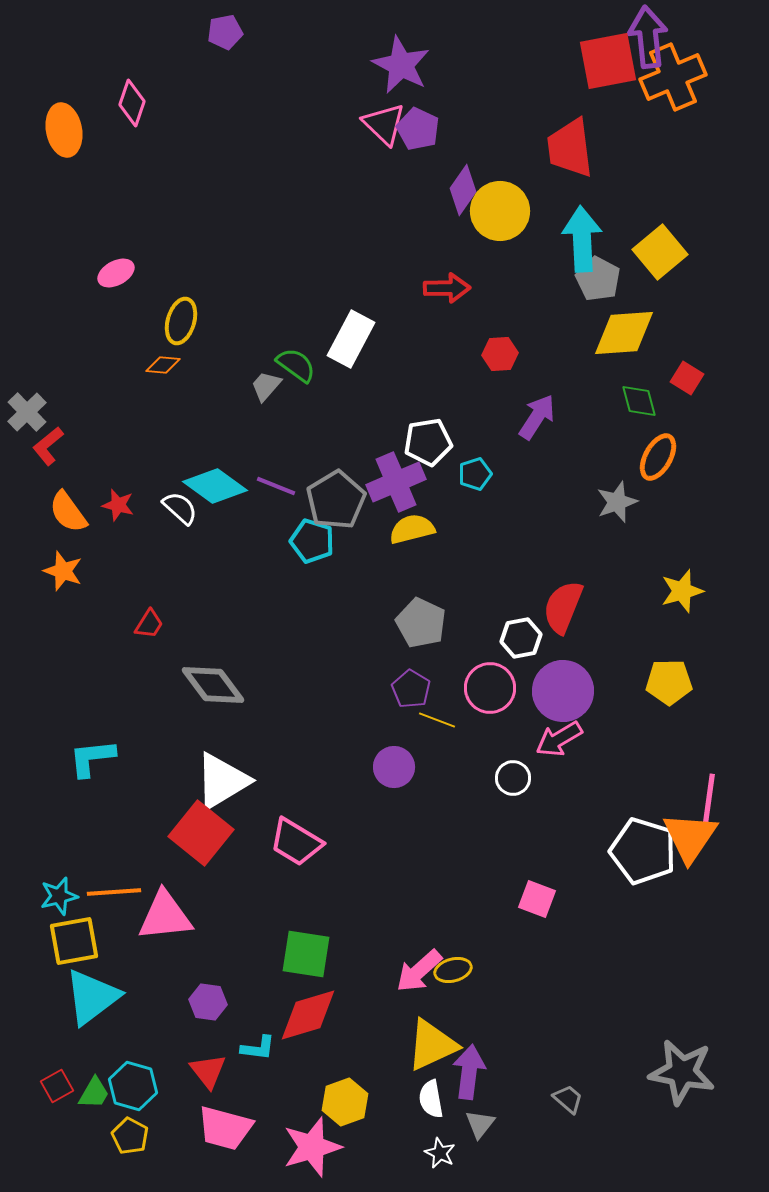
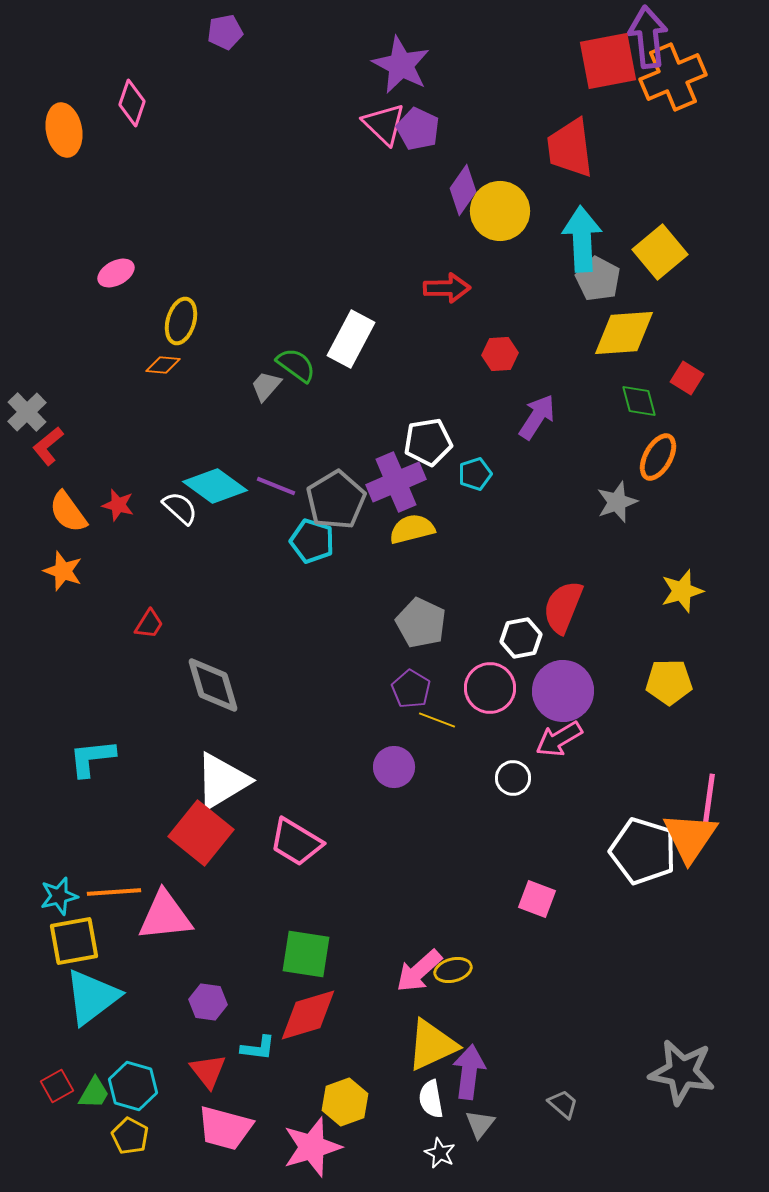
gray diamond at (213, 685): rotated 20 degrees clockwise
gray trapezoid at (568, 1099): moved 5 px left, 5 px down
